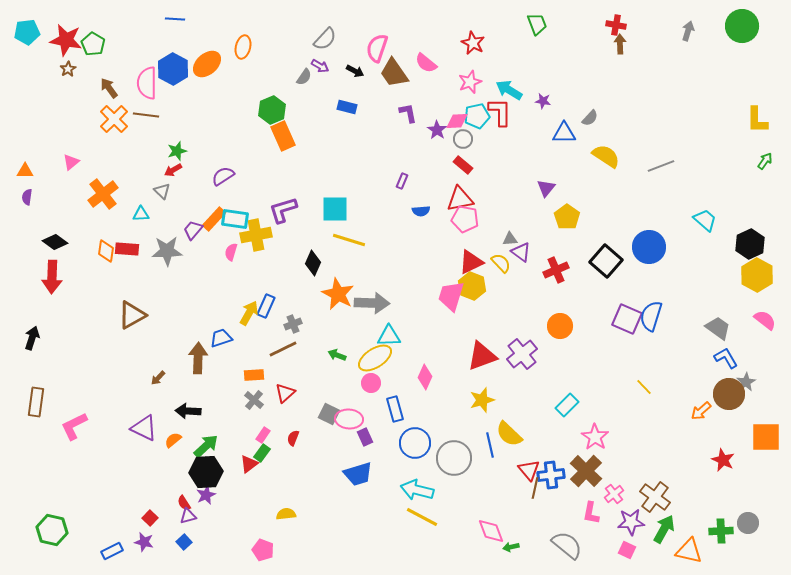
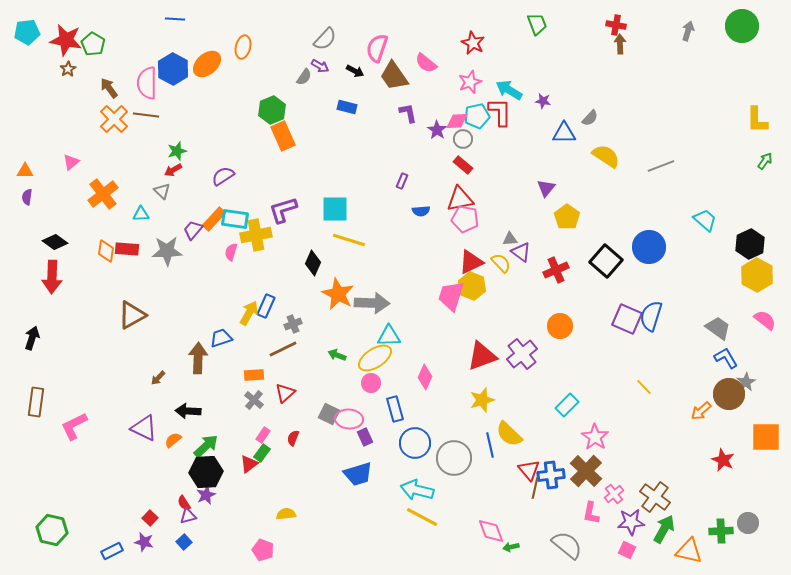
brown trapezoid at (394, 73): moved 3 px down
